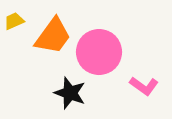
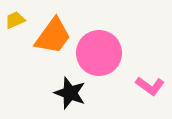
yellow trapezoid: moved 1 px right, 1 px up
pink circle: moved 1 px down
pink L-shape: moved 6 px right
